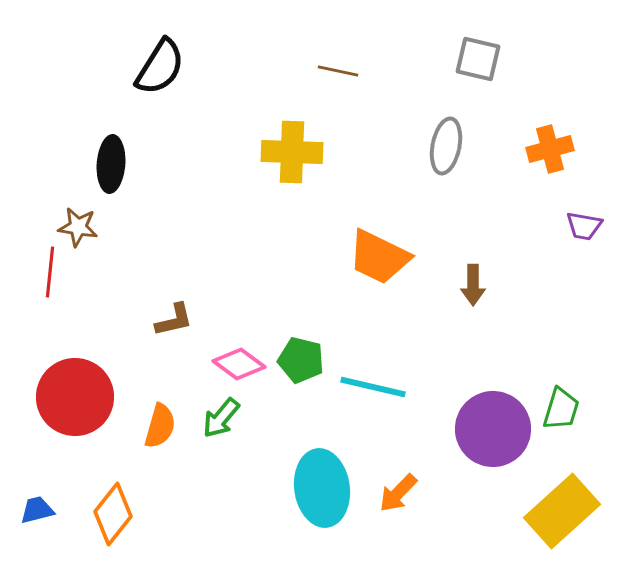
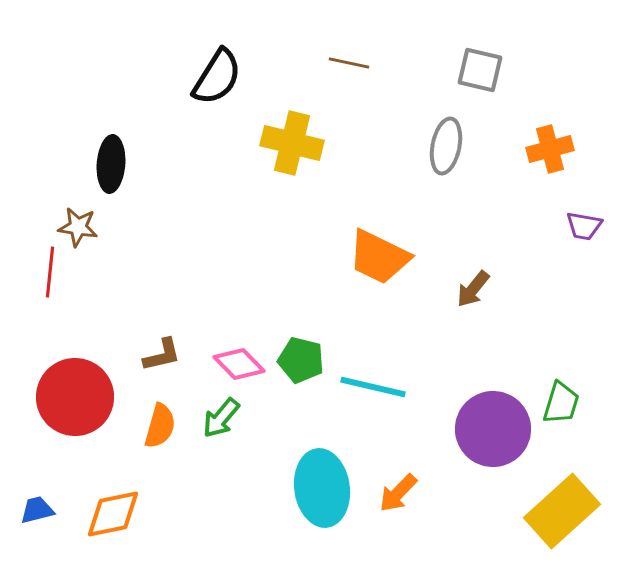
gray square: moved 2 px right, 11 px down
black semicircle: moved 57 px right, 10 px down
brown line: moved 11 px right, 8 px up
yellow cross: moved 9 px up; rotated 12 degrees clockwise
brown arrow: moved 4 px down; rotated 39 degrees clockwise
brown L-shape: moved 12 px left, 35 px down
pink diamond: rotated 9 degrees clockwise
green trapezoid: moved 6 px up
orange diamond: rotated 40 degrees clockwise
